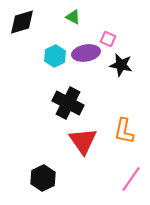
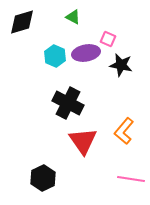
cyan hexagon: rotated 10 degrees counterclockwise
orange L-shape: rotated 28 degrees clockwise
pink line: rotated 64 degrees clockwise
